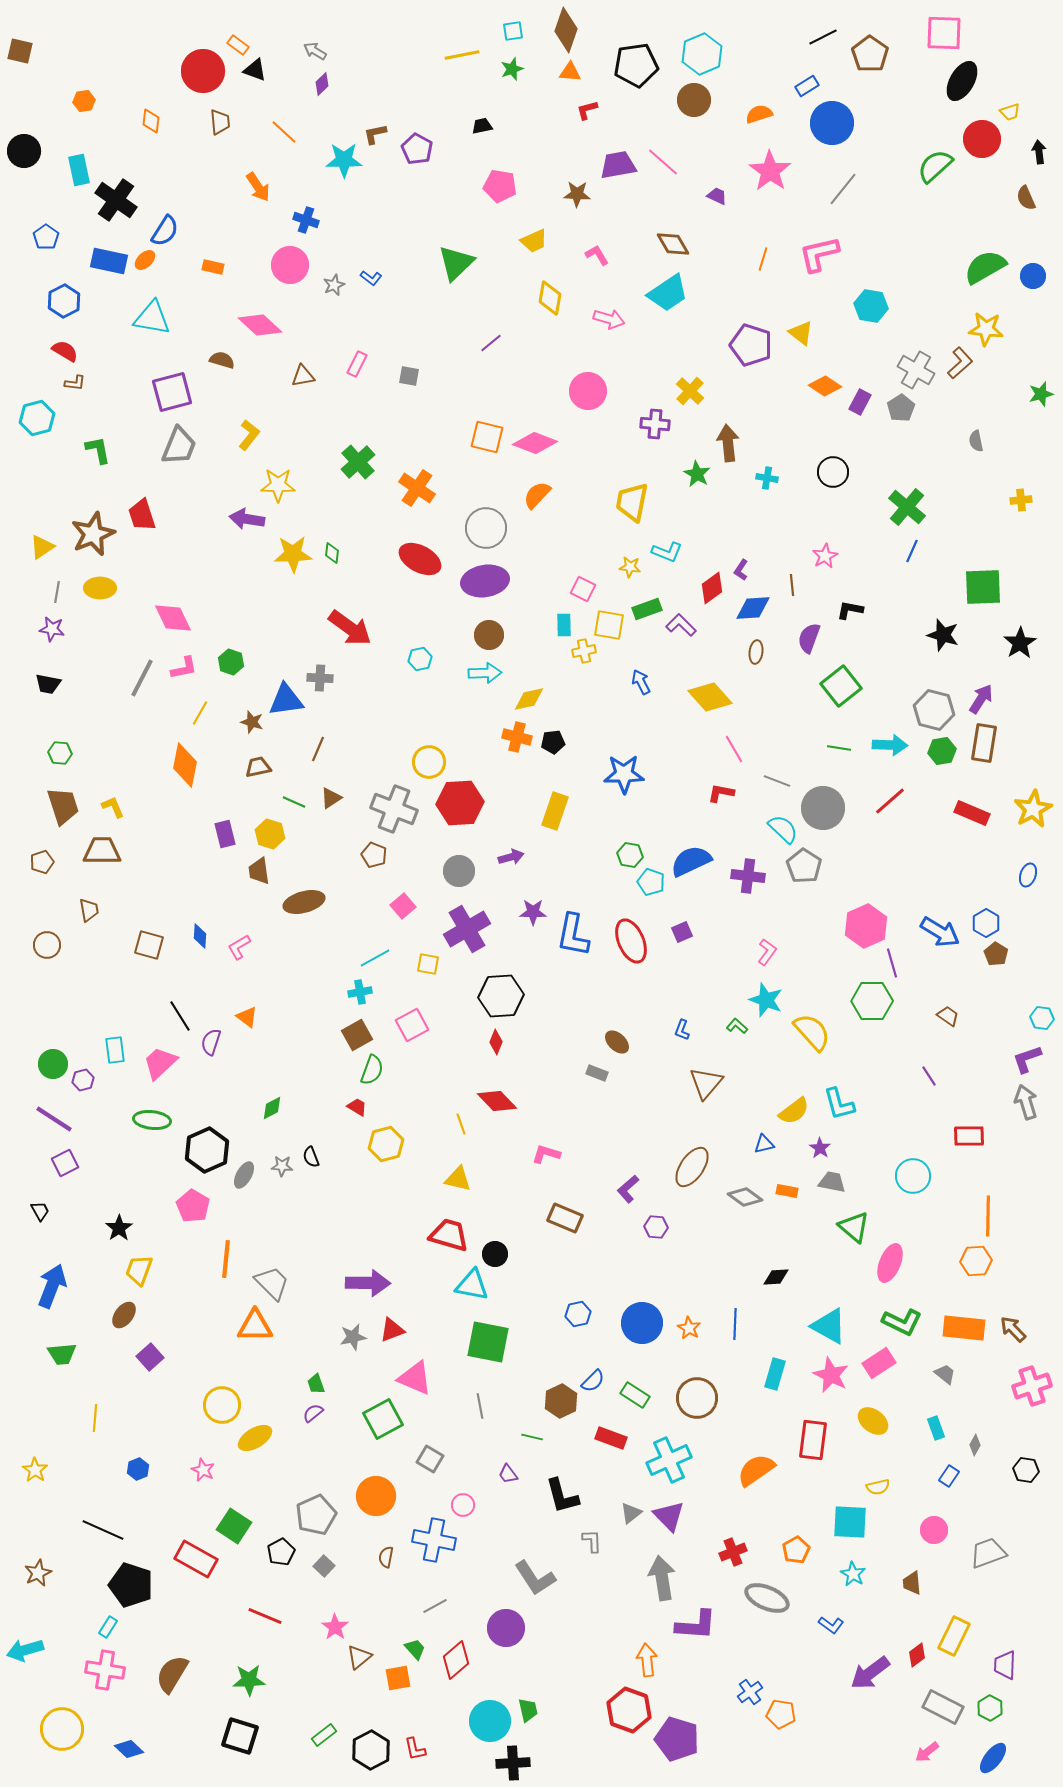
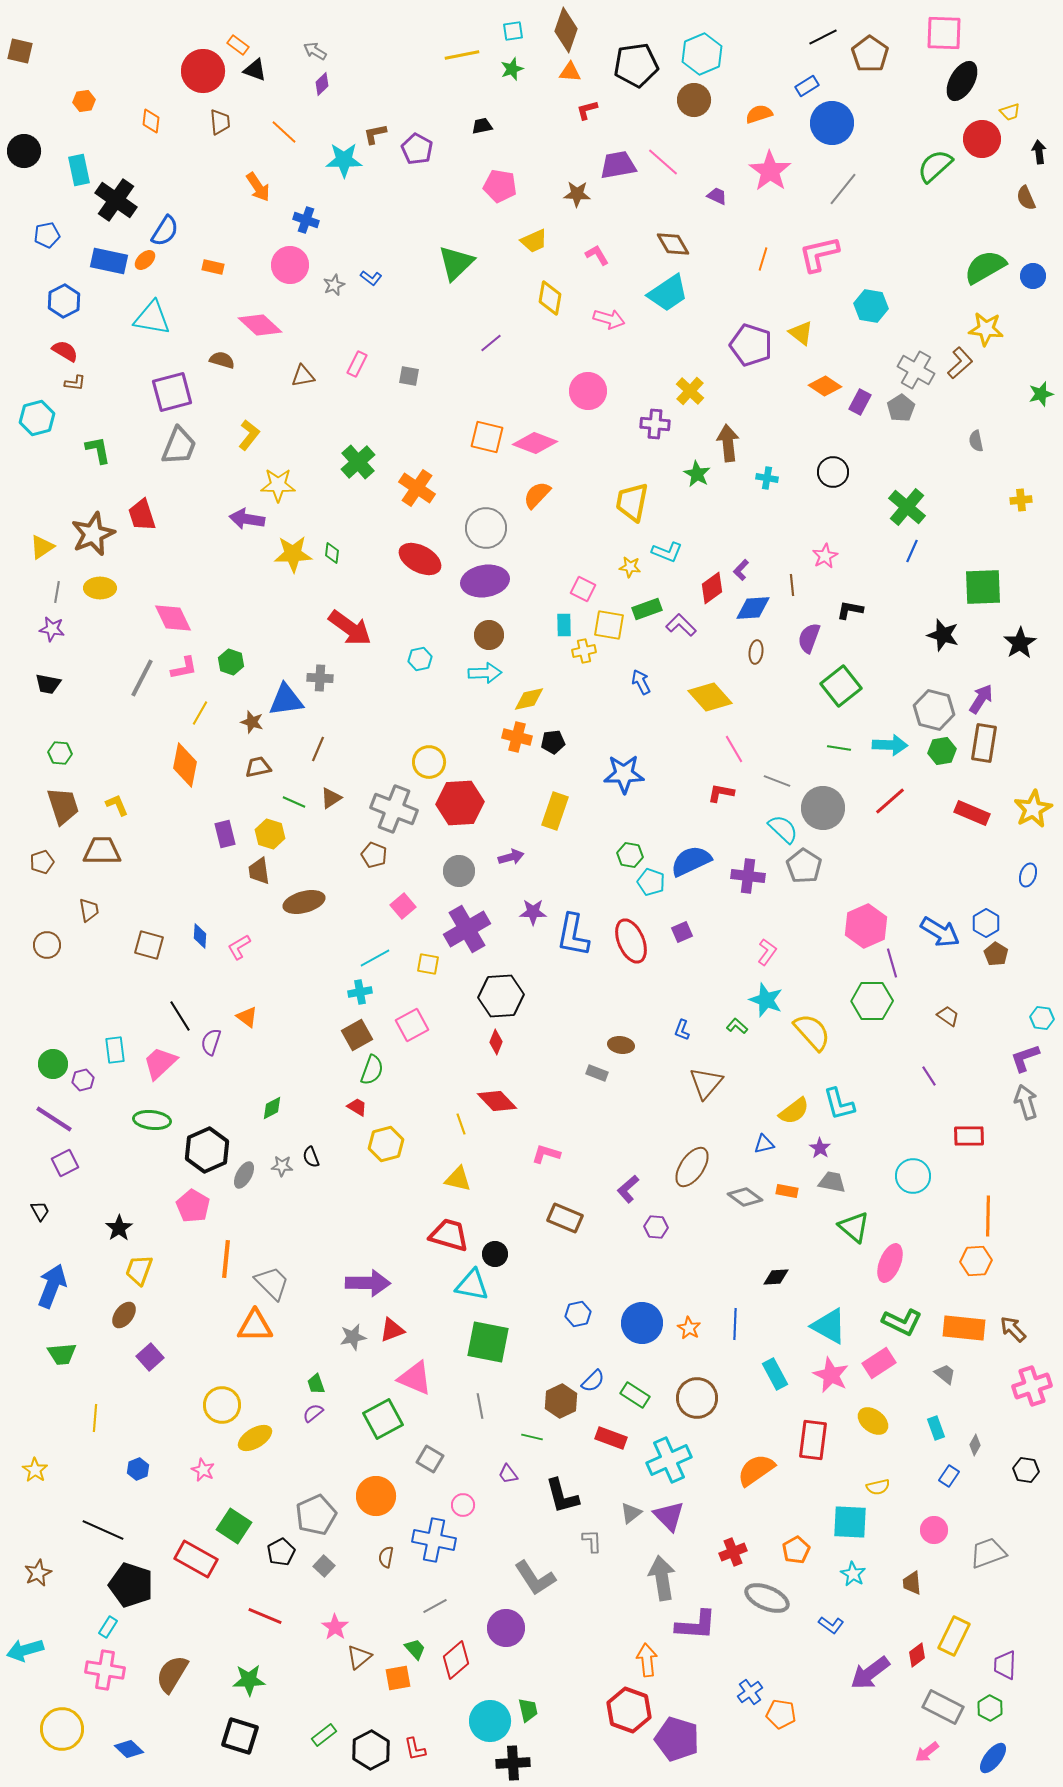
blue pentagon at (46, 237): moved 1 px right, 2 px up; rotated 25 degrees clockwise
purple L-shape at (741, 570): rotated 10 degrees clockwise
yellow L-shape at (113, 807): moved 4 px right, 2 px up
brown ellipse at (617, 1042): moved 4 px right, 3 px down; rotated 35 degrees counterclockwise
purple L-shape at (1027, 1059): moved 2 px left, 1 px up
cyan rectangle at (775, 1374): rotated 44 degrees counterclockwise
